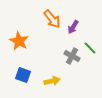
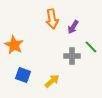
orange arrow: rotated 30 degrees clockwise
orange star: moved 5 px left, 4 px down
green line: moved 1 px right, 1 px up
gray cross: rotated 28 degrees counterclockwise
yellow arrow: rotated 28 degrees counterclockwise
